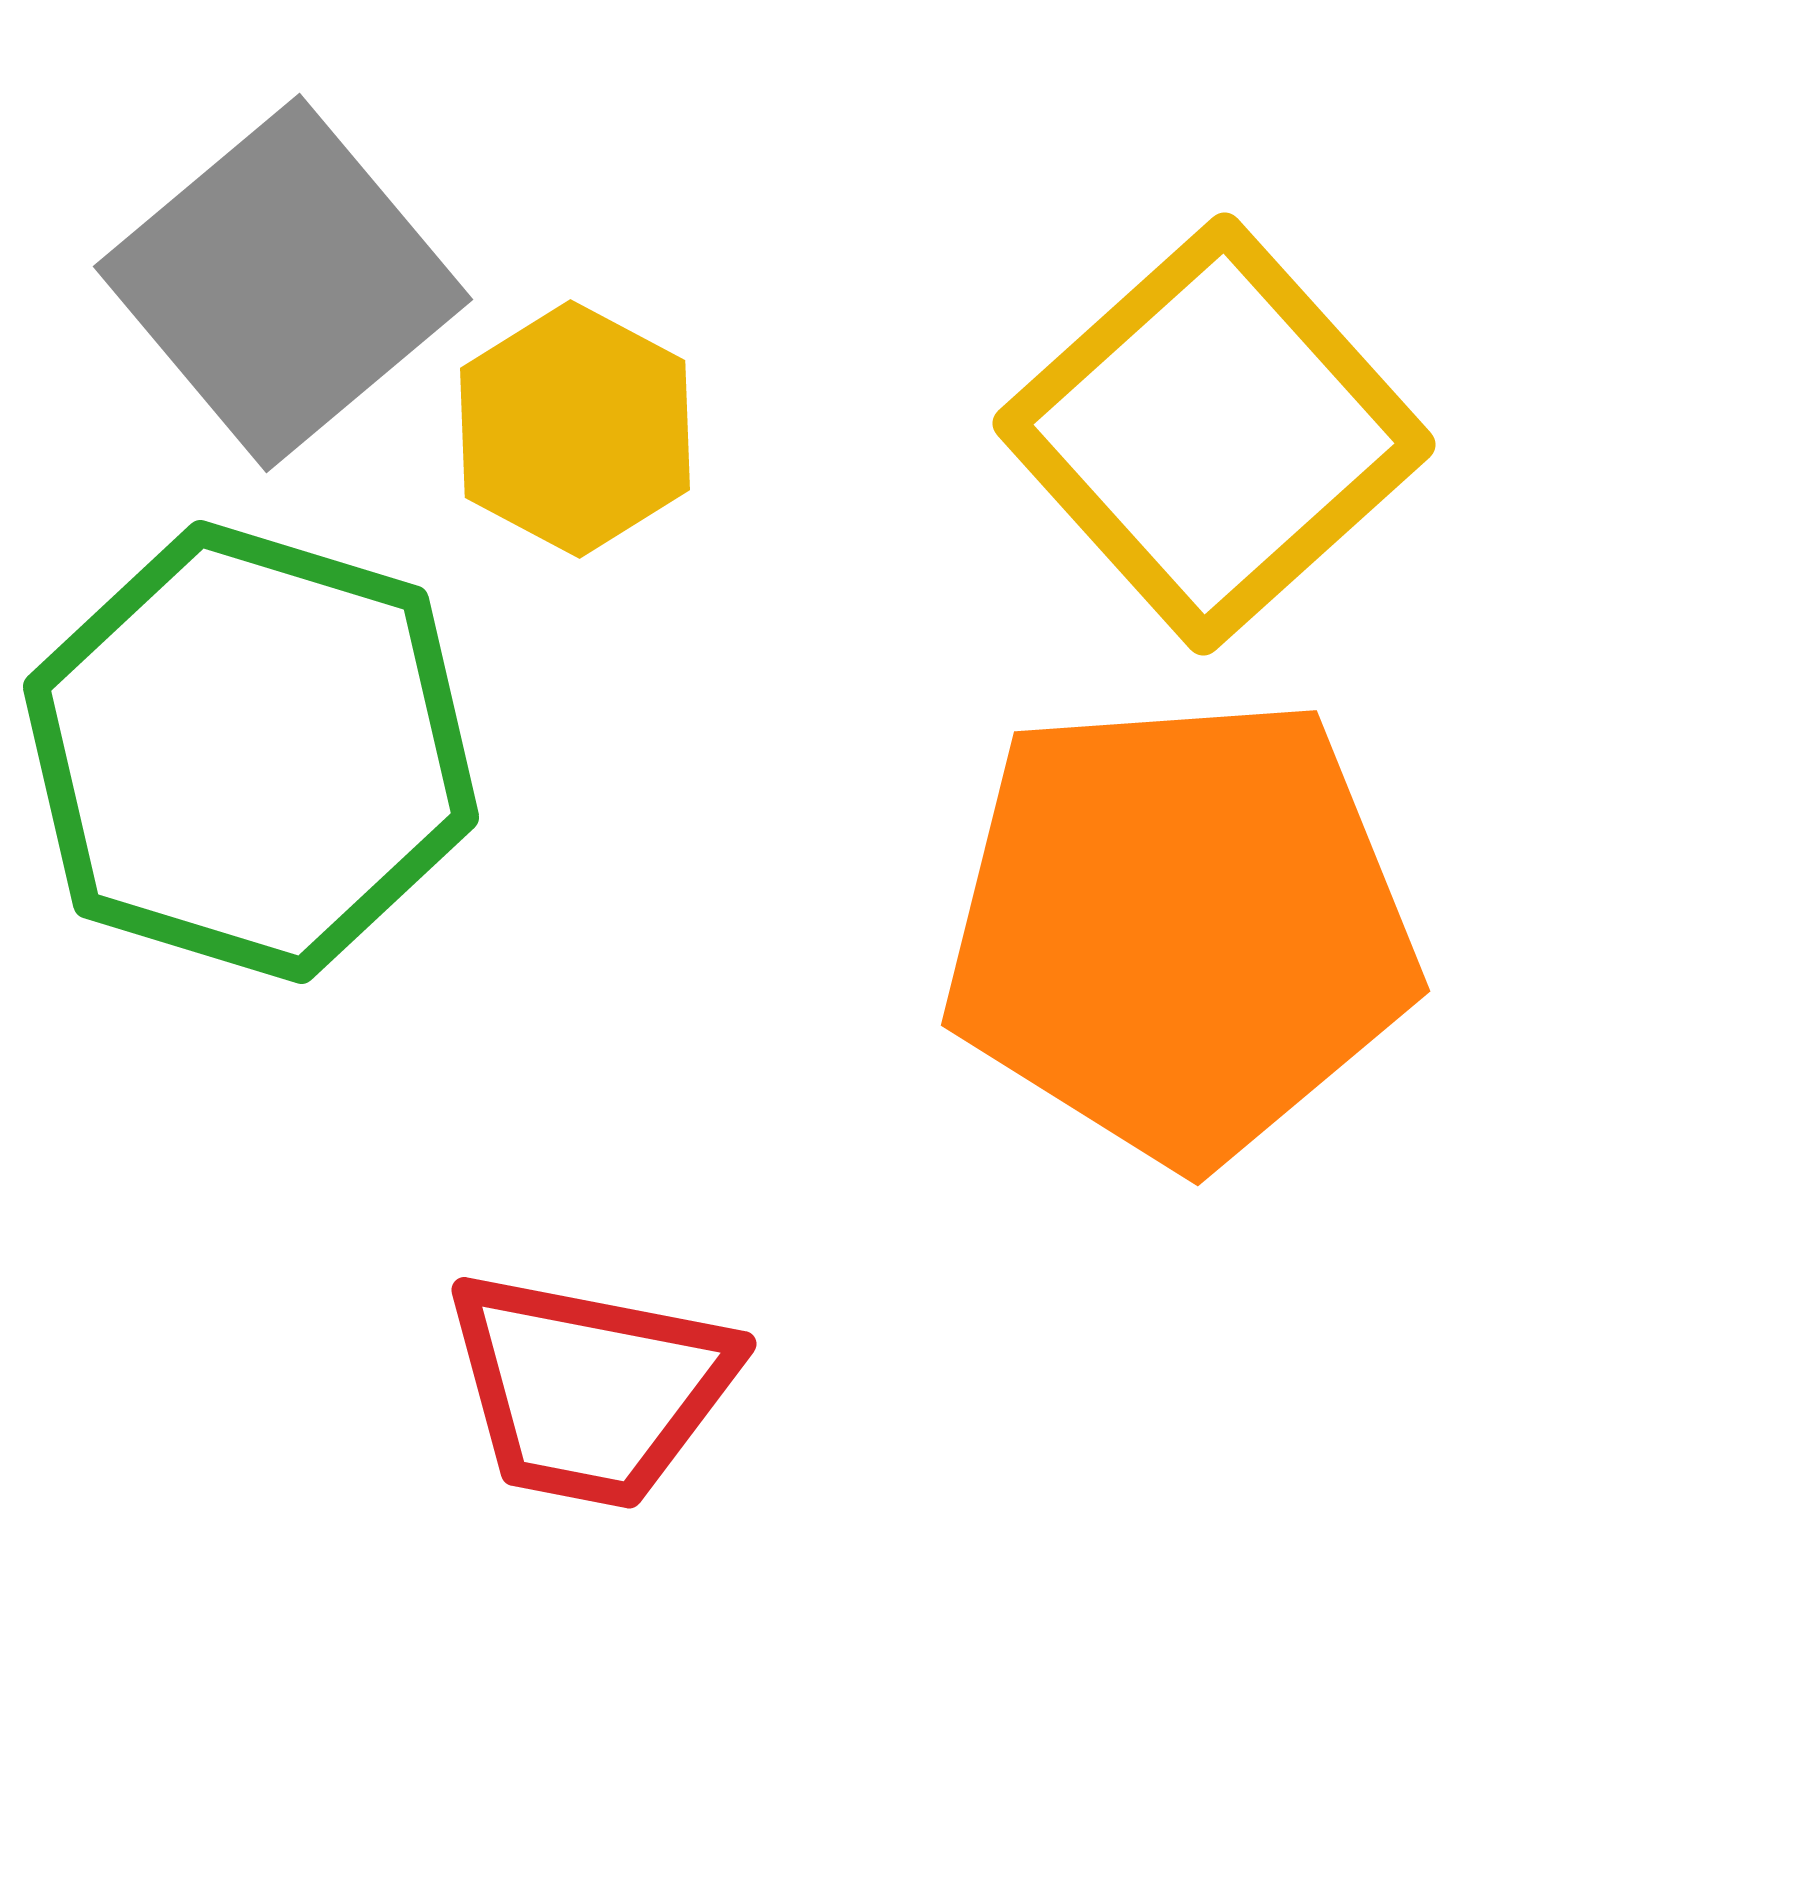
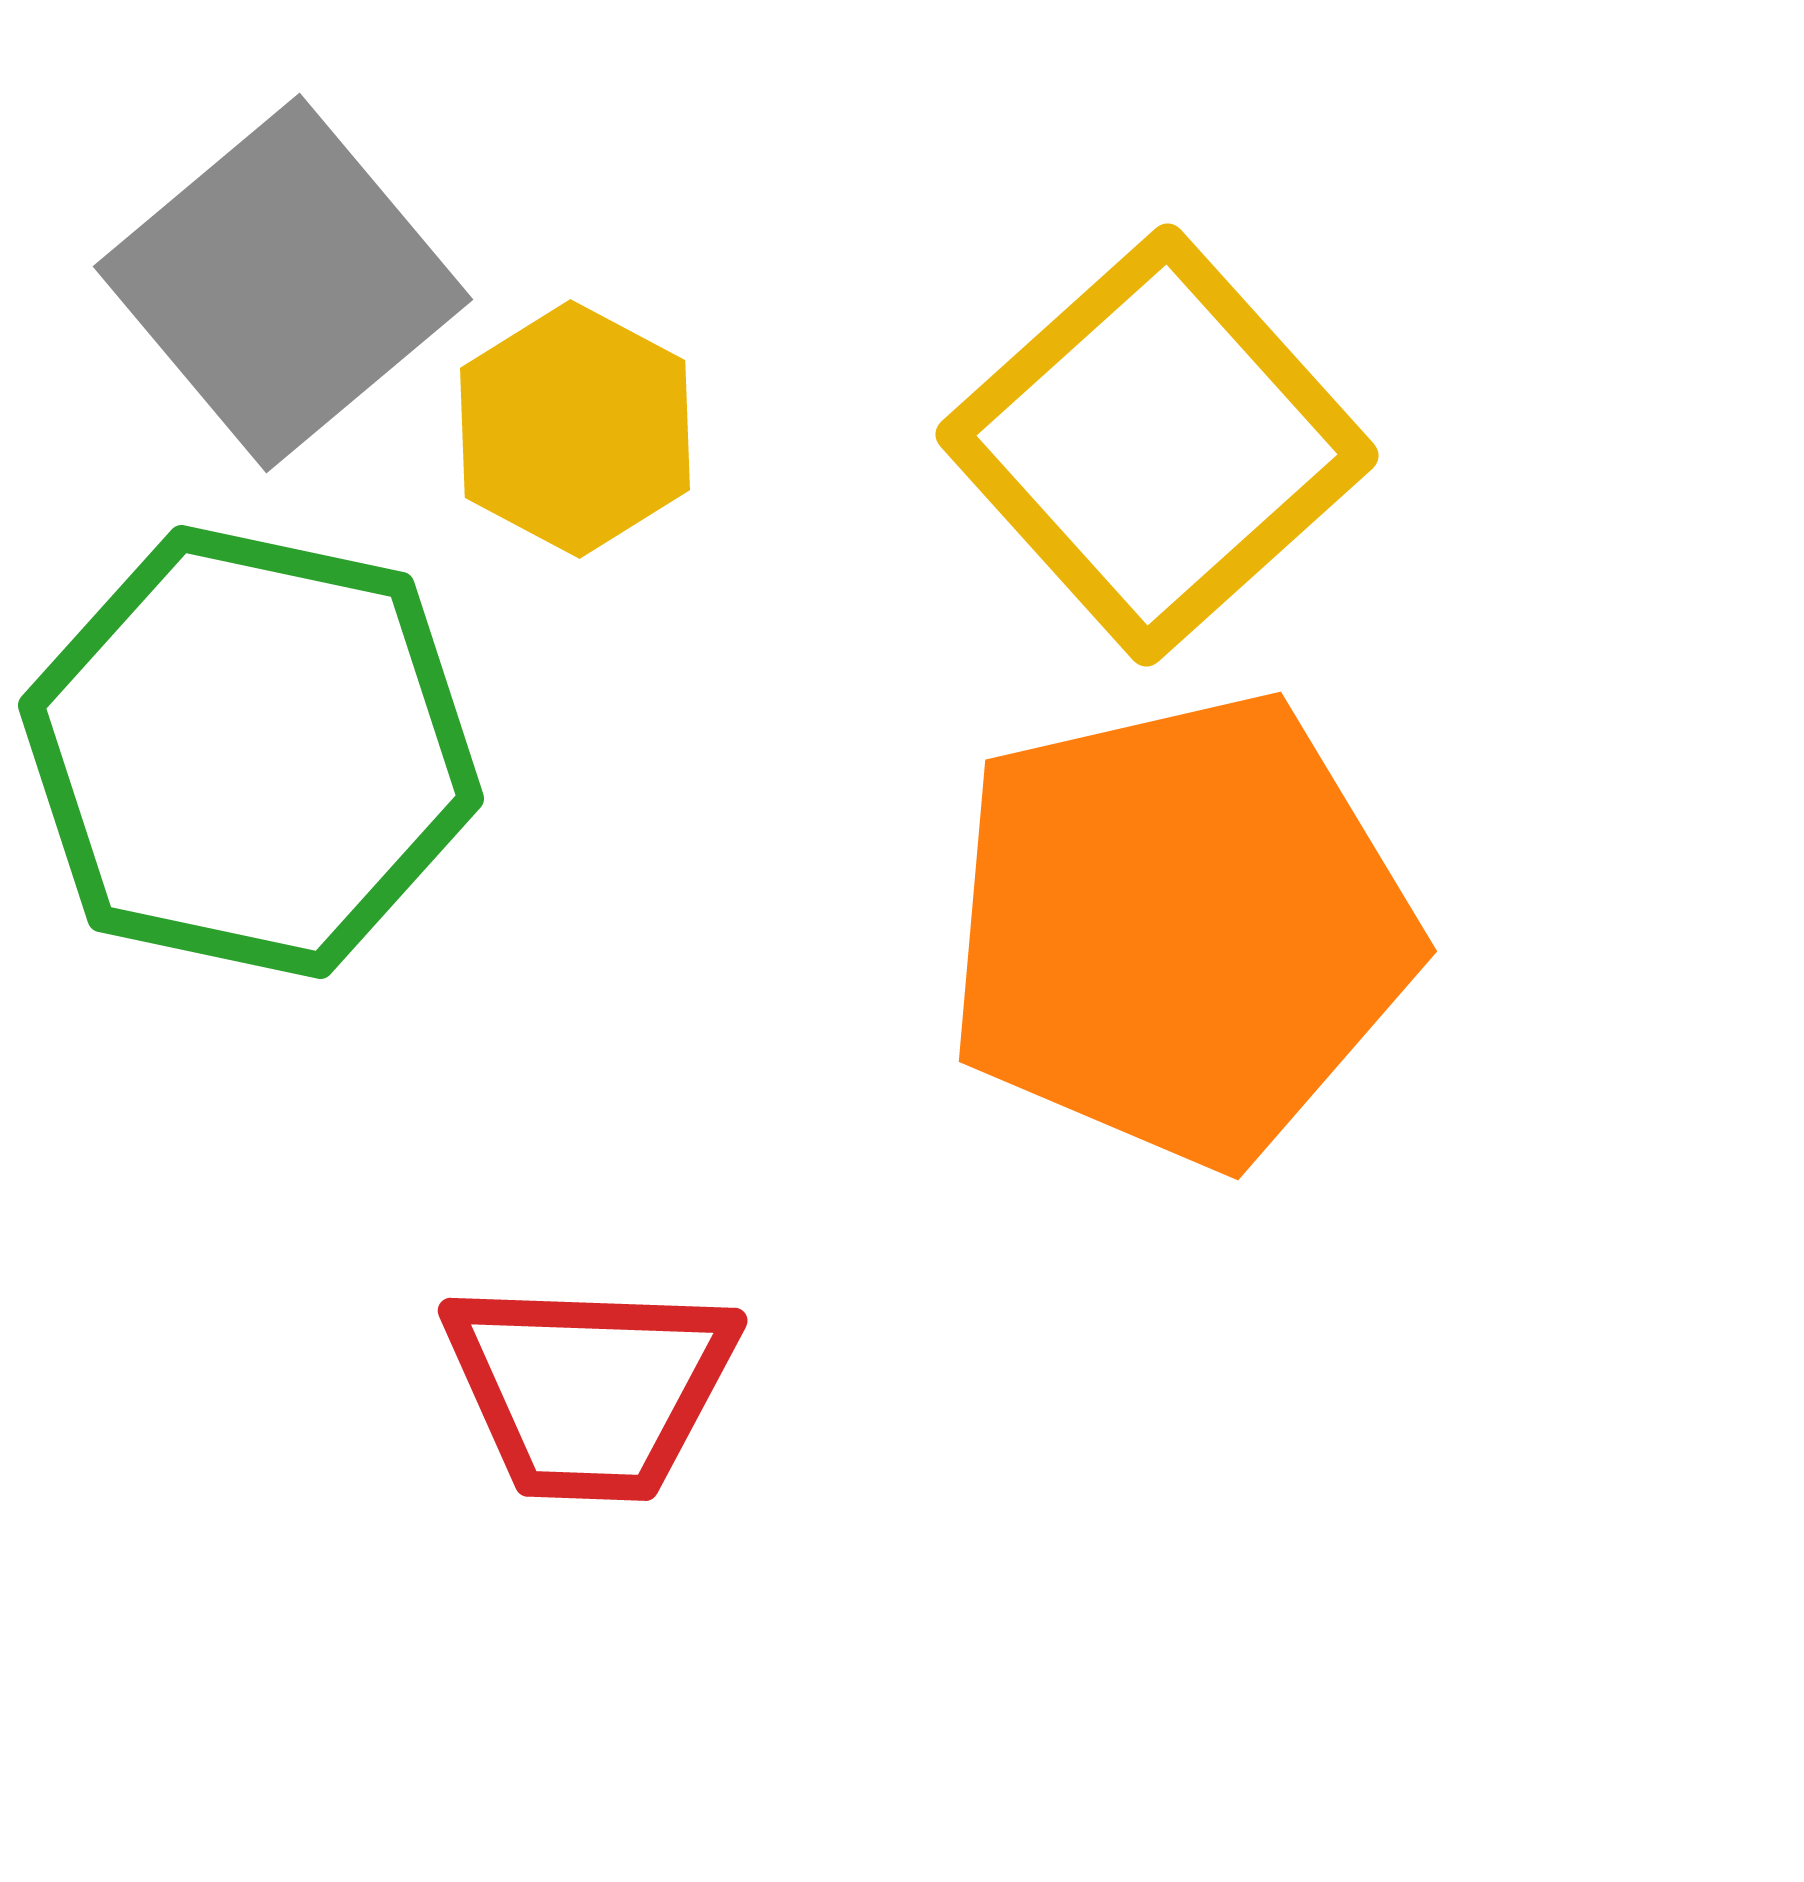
yellow square: moved 57 px left, 11 px down
green hexagon: rotated 5 degrees counterclockwise
orange pentagon: rotated 9 degrees counterclockwise
red trapezoid: rotated 9 degrees counterclockwise
